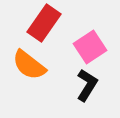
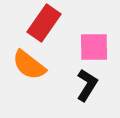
pink square: moved 4 px right; rotated 32 degrees clockwise
